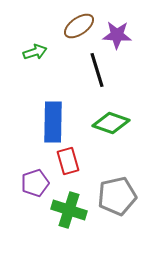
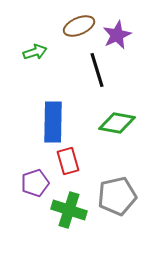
brown ellipse: rotated 12 degrees clockwise
purple star: rotated 28 degrees counterclockwise
green diamond: moved 6 px right; rotated 9 degrees counterclockwise
